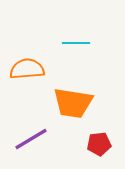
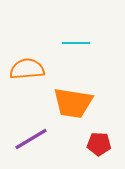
red pentagon: rotated 10 degrees clockwise
